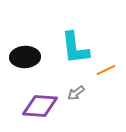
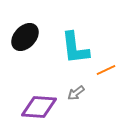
black ellipse: moved 20 px up; rotated 44 degrees counterclockwise
purple diamond: moved 1 px left, 1 px down
